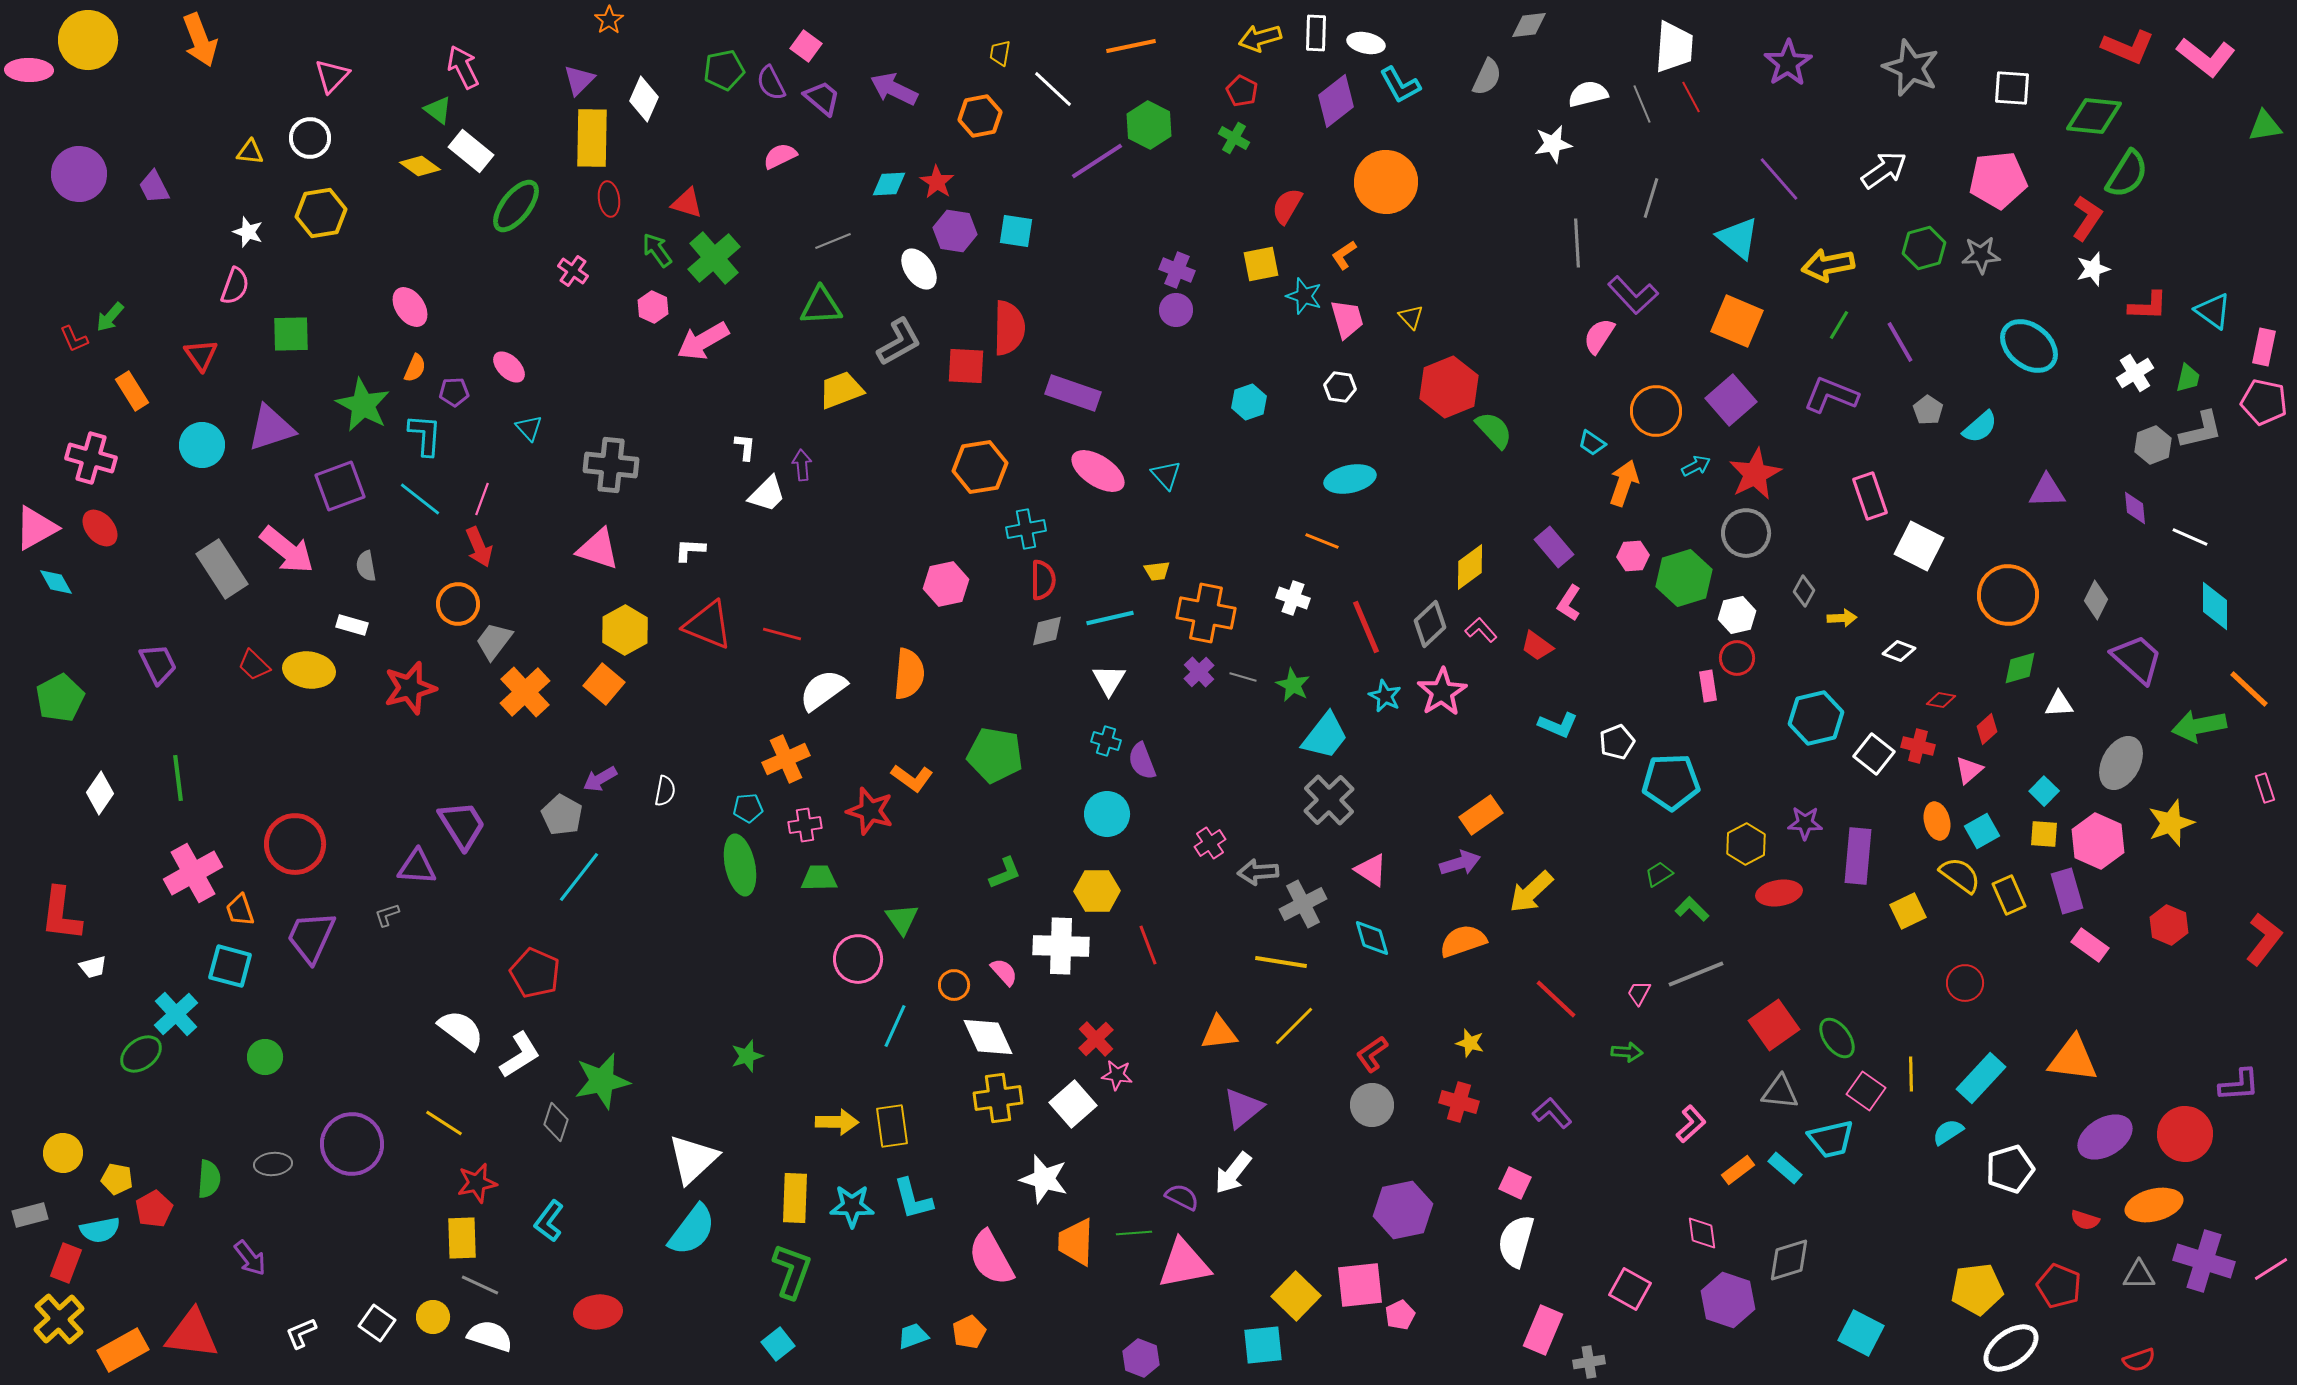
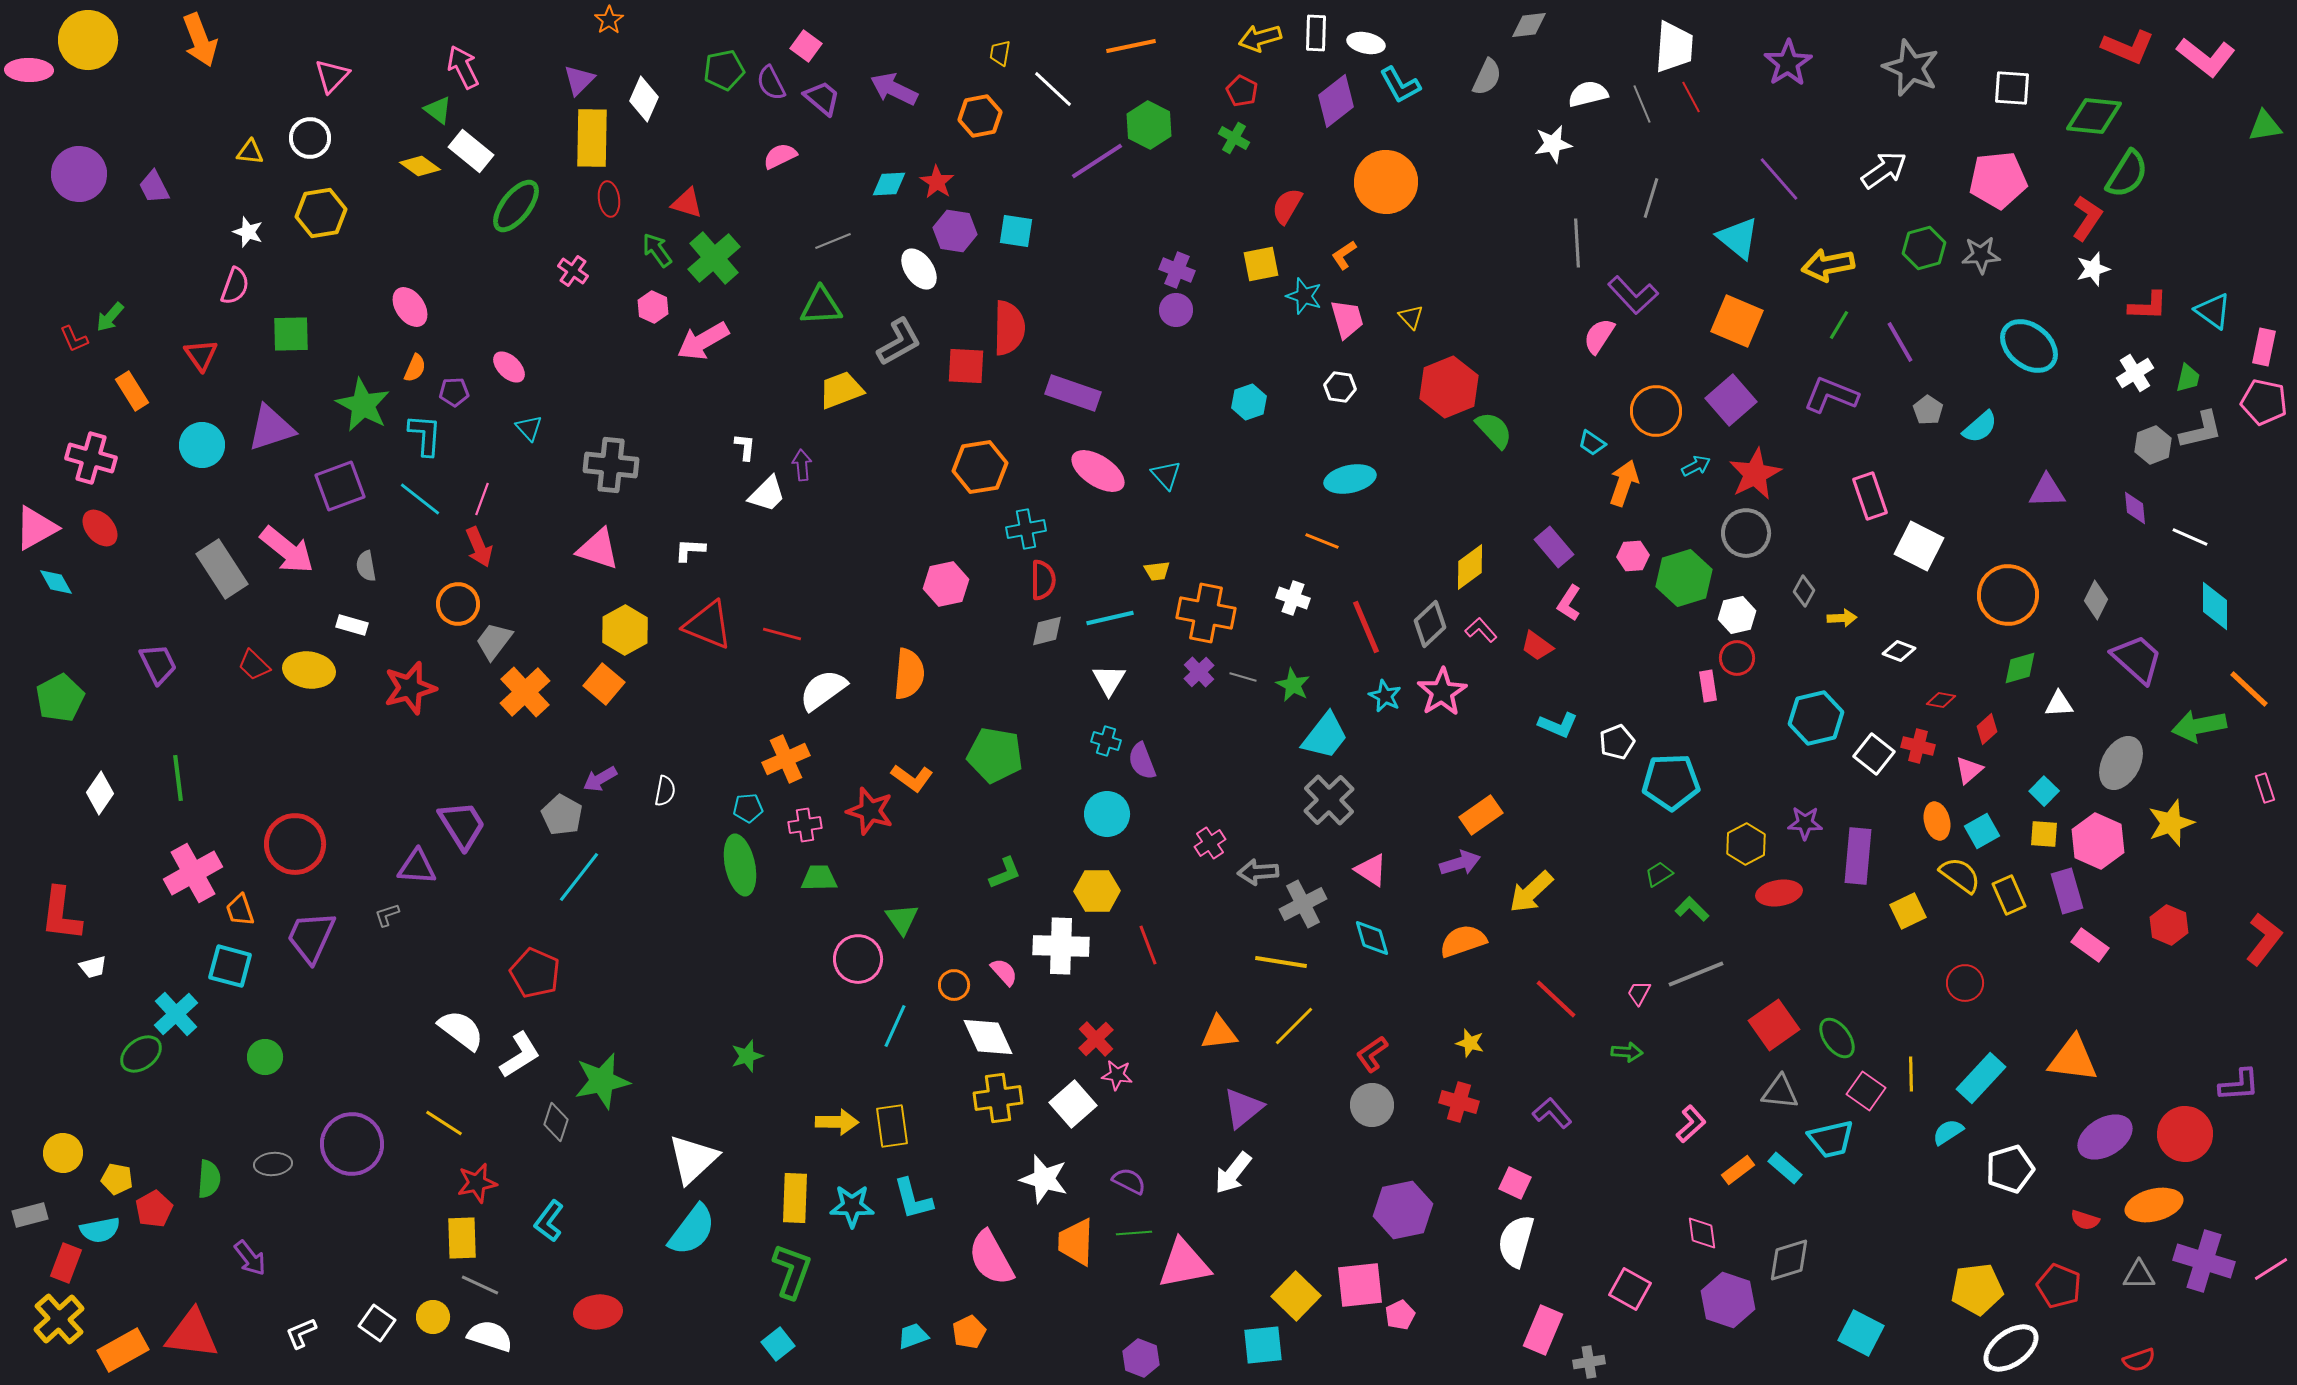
purple semicircle at (1182, 1197): moved 53 px left, 16 px up
